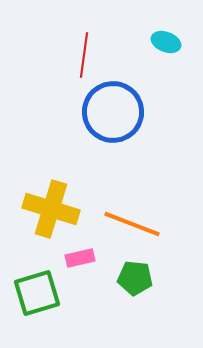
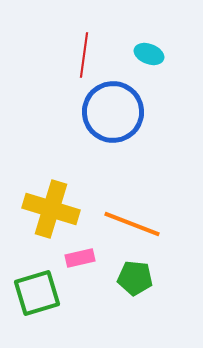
cyan ellipse: moved 17 px left, 12 px down
